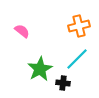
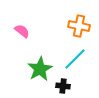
orange cross: rotated 25 degrees clockwise
cyan line: moved 2 px left
black cross: moved 3 px down
